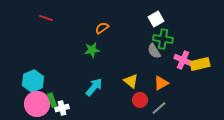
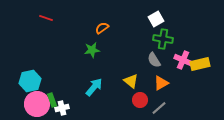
gray semicircle: moved 9 px down
cyan hexagon: moved 3 px left; rotated 10 degrees clockwise
